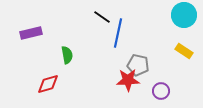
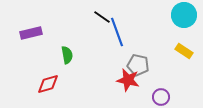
blue line: moved 1 px left, 1 px up; rotated 32 degrees counterclockwise
red star: rotated 15 degrees clockwise
purple circle: moved 6 px down
